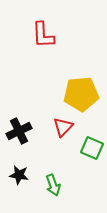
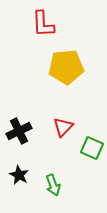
red L-shape: moved 11 px up
yellow pentagon: moved 15 px left, 27 px up
black star: rotated 18 degrees clockwise
